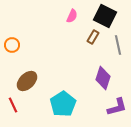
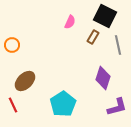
pink semicircle: moved 2 px left, 6 px down
brown ellipse: moved 2 px left
